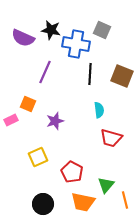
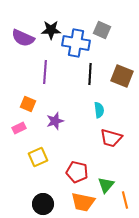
black star: rotated 12 degrees counterclockwise
blue cross: moved 1 px up
purple line: rotated 20 degrees counterclockwise
pink rectangle: moved 8 px right, 8 px down
red pentagon: moved 5 px right; rotated 15 degrees counterclockwise
